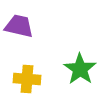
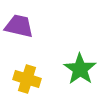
yellow cross: rotated 12 degrees clockwise
